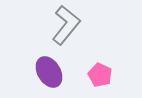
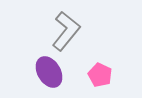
gray L-shape: moved 6 px down
